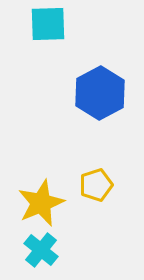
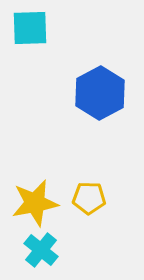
cyan square: moved 18 px left, 4 px down
yellow pentagon: moved 7 px left, 13 px down; rotated 20 degrees clockwise
yellow star: moved 6 px left; rotated 12 degrees clockwise
